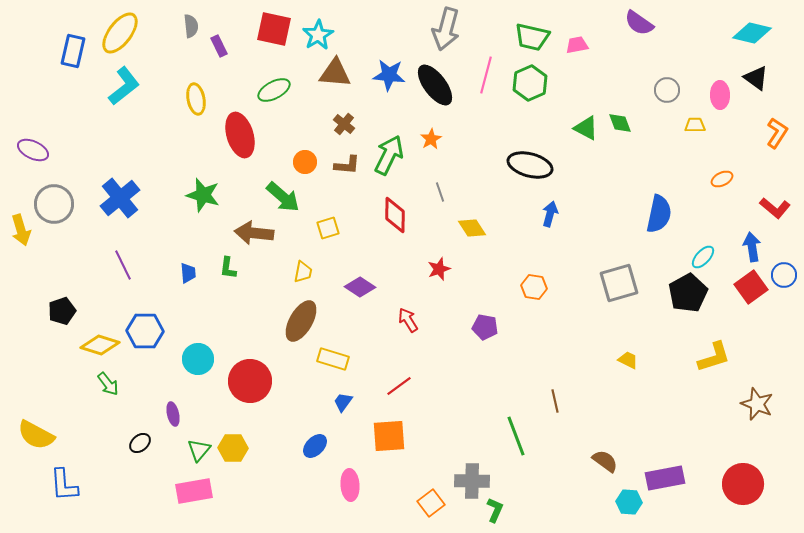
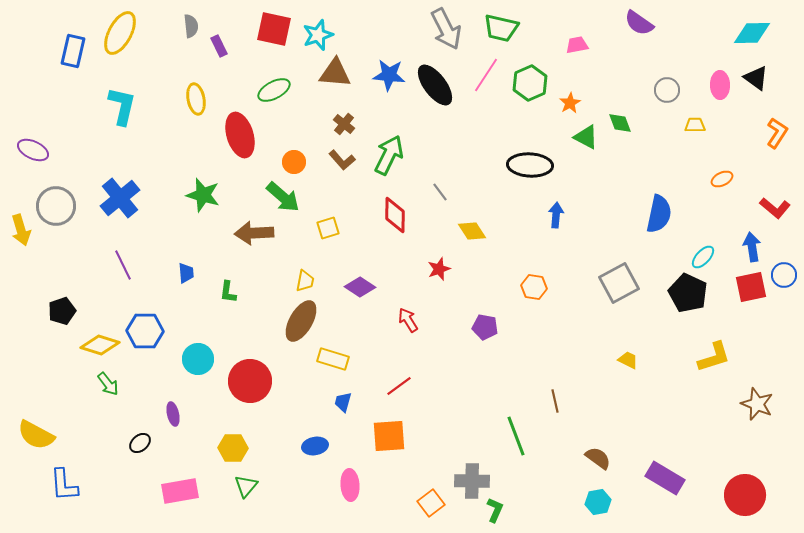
gray arrow at (446, 29): rotated 42 degrees counterclockwise
yellow ellipse at (120, 33): rotated 9 degrees counterclockwise
cyan diamond at (752, 33): rotated 15 degrees counterclockwise
cyan star at (318, 35): rotated 12 degrees clockwise
green trapezoid at (532, 37): moved 31 px left, 9 px up
pink line at (486, 75): rotated 18 degrees clockwise
cyan L-shape at (124, 86): moved 2 px left, 20 px down; rotated 39 degrees counterclockwise
pink ellipse at (720, 95): moved 10 px up
green triangle at (586, 128): moved 9 px down
orange star at (431, 139): moved 139 px right, 36 px up
orange circle at (305, 162): moved 11 px left
brown L-shape at (347, 165): moved 5 px left, 5 px up; rotated 44 degrees clockwise
black ellipse at (530, 165): rotated 12 degrees counterclockwise
gray line at (440, 192): rotated 18 degrees counterclockwise
gray circle at (54, 204): moved 2 px right, 2 px down
blue arrow at (550, 214): moved 6 px right, 1 px down; rotated 10 degrees counterclockwise
yellow diamond at (472, 228): moved 3 px down
brown arrow at (254, 233): rotated 9 degrees counterclockwise
green L-shape at (228, 268): moved 24 px down
yellow trapezoid at (303, 272): moved 2 px right, 9 px down
blue trapezoid at (188, 273): moved 2 px left
gray square at (619, 283): rotated 12 degrees counterclockwise
red square at (751, 287): rotated 24 degrees clockwise
black pentagon at (688, 293): rotated 18 degrees counterclockwise
blue trapezoid at (343, 402): rotated 20 degrees counterclockwise
blue ellipse at (315, 446): rotated 35 degrees clockwise
green triangle at (199, 450): moved 47 px right, 36 px down
brown semicircle at (605, 461): moved 7 px left, 3 px up
purple rectangle at (665, 478): rotated 42 degrees clockwise
red circle at (743, 484): moved 2 px right, 11 px down
pink rectangle at (194, 491): moved 14 px left
cyan hexagon at (629, 502): moved 31 px left; rotated 15 degrees counterclockwise
